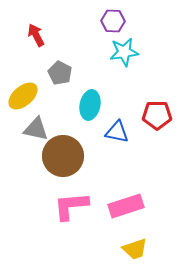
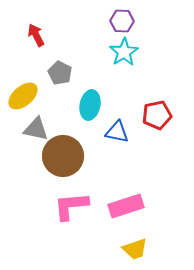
purple hexagon: moved 9 px right
cyan star: rotated 24 degrees counterclockwise
red pentagon: rotated 12 degrees counterclockwise
